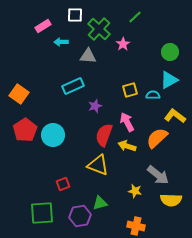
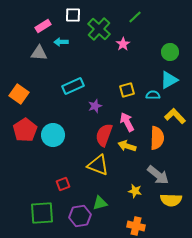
white square: moved 2 px left
gray triangle: moved 49 px left, 3 px up
yellow square: moved 3 px left
yellow L-shape: rotated 10 degrees clockwise
orange semicircle: rotated 135 degrees clockwise
